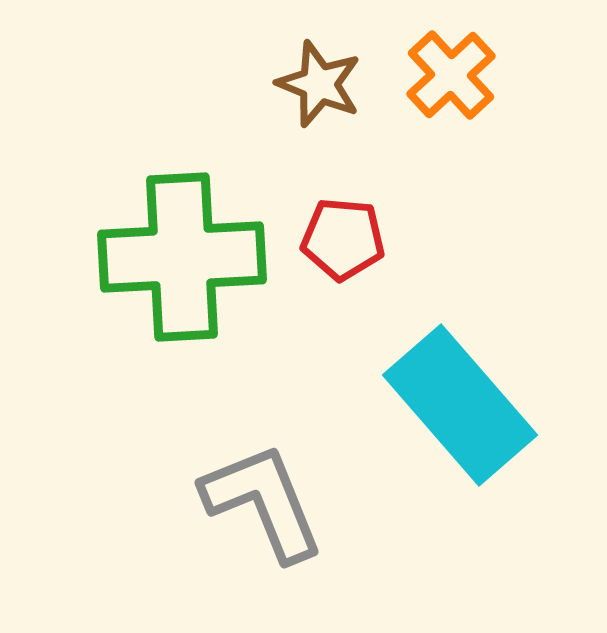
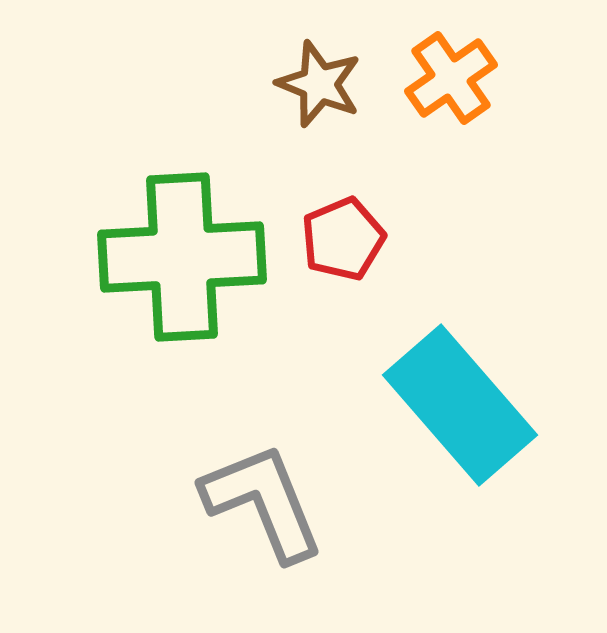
orange cross: moved 3 px down; rotated 8 degrees clockwise
red pentagon: rotated 28 degrees counterclockwise
